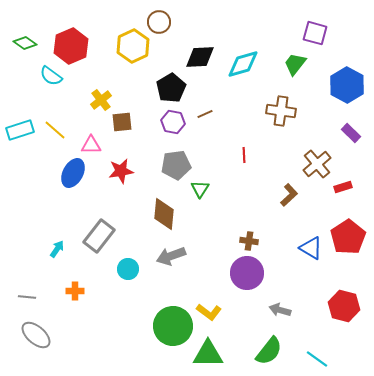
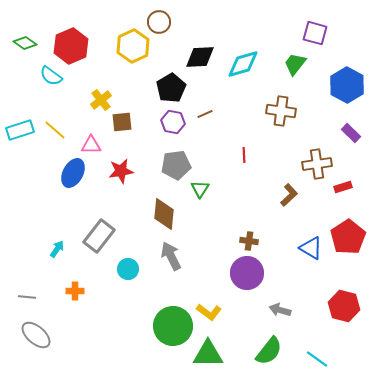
brown cross at (317, 164): rotated 32 degrees clockwise
gray arrow at (171, 256): rotated 84 degrees clockwise
